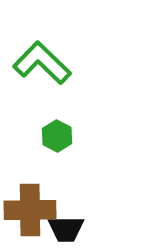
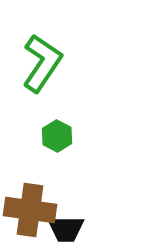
green L-shape: rotated 80 degrees clockwise
brown cross: rotated 9 degrees clockwise
